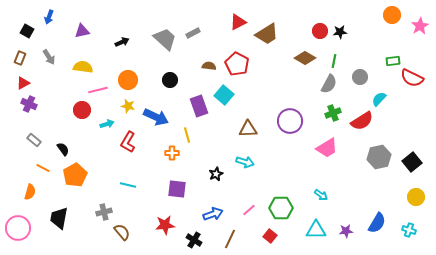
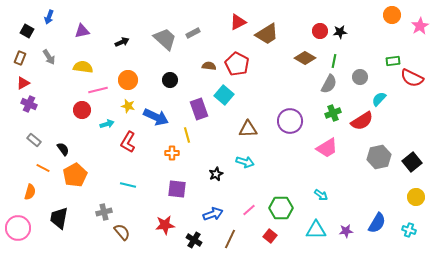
purple rectangle at (199, 106): moved 3 px down
